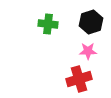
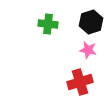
pink star: moved 1 px up; rotated 12 degrees clockwise
red cross: moved 1 px right, 3 px down
